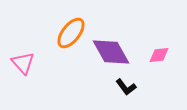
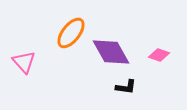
pink diamond: rotated 25 degrees clockwise
pink triangle: moved 1 px right, 1 px up
black L-shape: rotated 45 degrees counterclockwise
